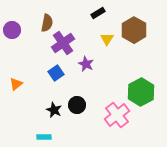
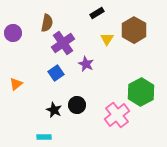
black rectangle: moved 1 px left
purple circle: moved 1 px right, 3 px down
